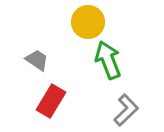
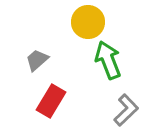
gray trapezoid: rotated 75 degrees counterclockwise
